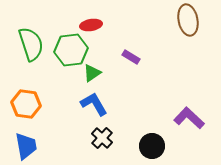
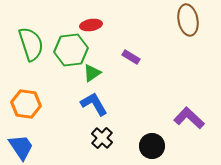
blue trapezoid: moved 5 px left, 1 px down; rotated 24 degrees counterclockwise
